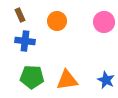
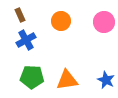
orange circle: moved 4 px right
blue cross: moved 1 px right, 1 px up; rotated 36 degrees counterclockwise
